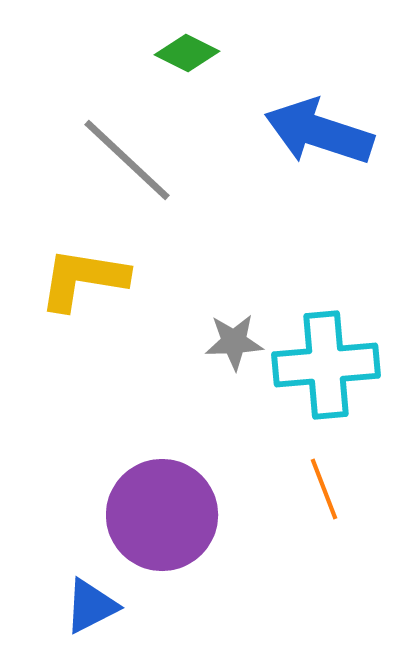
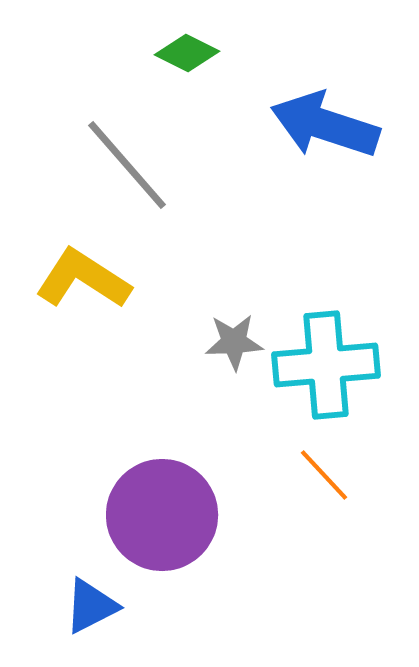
blue arrow: moved 6 px right, 7 px up
gray line: moved 5 px down; rotated 6 degrees clockwise
yellow L-shape: rotated 24 degrees clockwise
orange line: moved 14 px up; rotated 22 degrees counterclockwise
